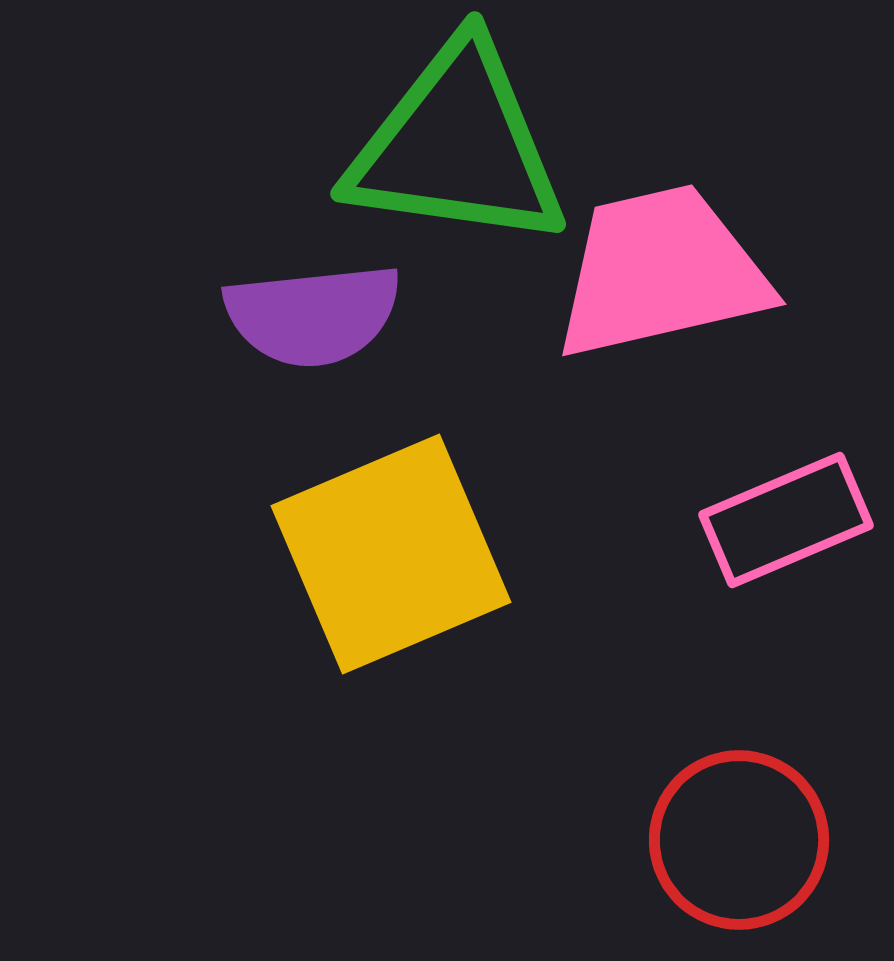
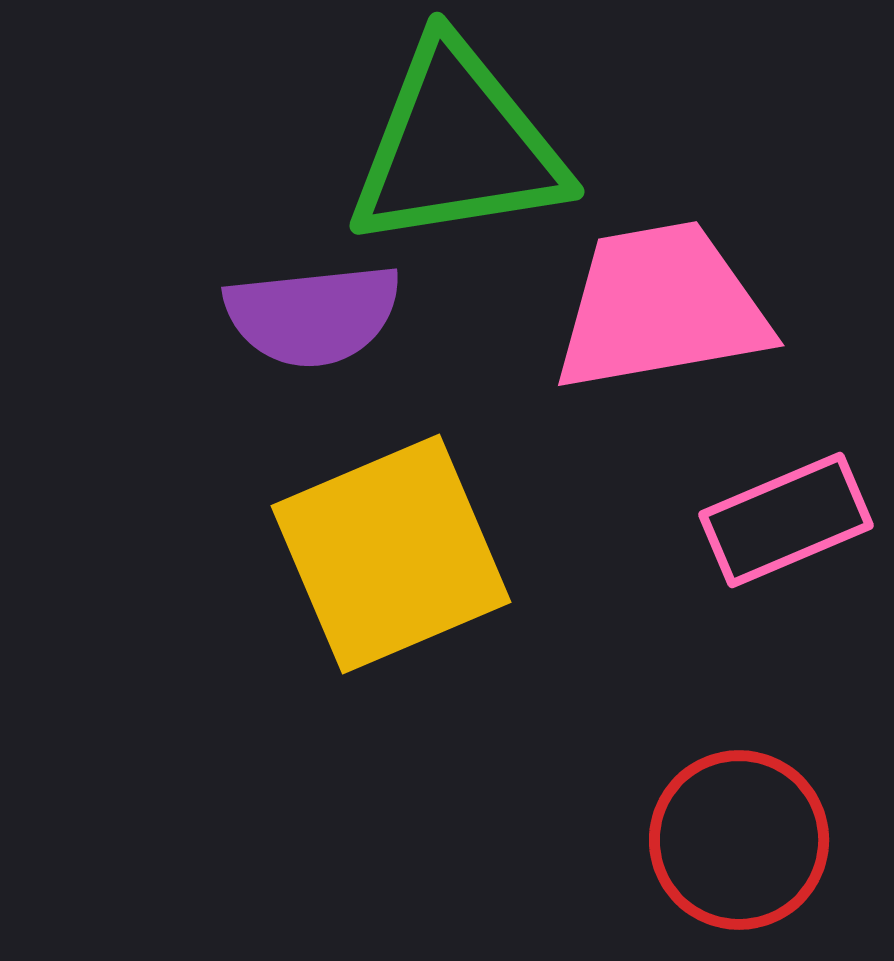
green triangle: rotated 17 degrees counterclockwise
pink trapezoid: moved 35 px down; rotated 3 degrees clockwise
